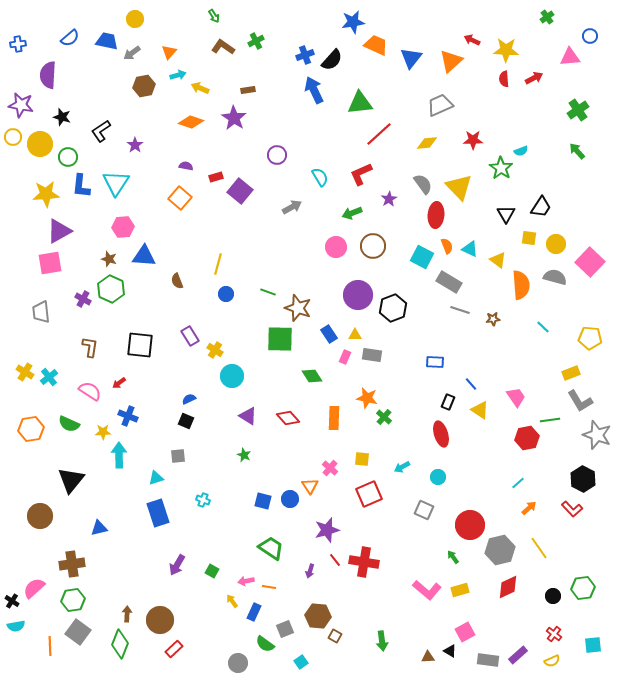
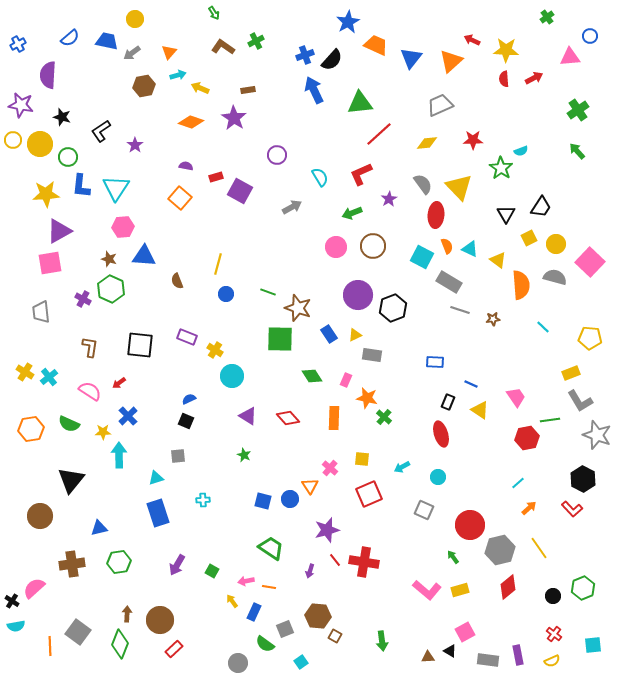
green arrow at (214, 16): moved 3 px up
blue star at (353, 22): moved 5 px left; rotated 20 degrees counterclockwise
blue cross at (18, 44): rotated 21 degrees counterclockwise
yellow circle at (13, 137): moved 3 px down
cyan triangle at (116, 183): moved 5 px down
purple square at (240, 191): rotated 10 degrees counterclockwise
yellow square at (529, 238): rotated 35 degrees counterclockwise
yellow triangle at (355, 335): rotated 24 degrees counterclockwise
purple rectangle at (190, 336): moved 3 px left, 1 px down; rotated 36 degrees counterclockwise
pink rectangle at (345, 357): moved 1 px right, 23 px down
blue line at (471, 384): rotated 24 degrees counterclockwise
blue cross at (128, 416): rotated 24 degrees clockwise
cyan cross at (203, 500): rotated 24 degrees counterclockwise
red diamond at (508, 587): rotated 15 degrees counterclockwise
green hexagon at (583, 588): rotated 15 degrees counterclockwise
green hexagon at (73, 600): moved 46 px right, 38 px up
purple rectangle at (518, 655): rotated 60 degrees counterclockwise
